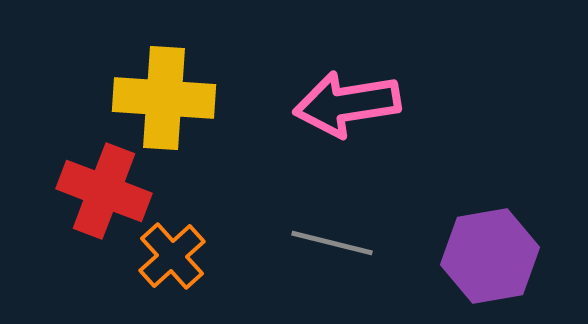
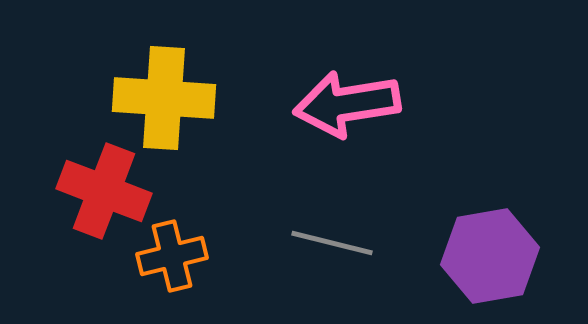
orange cross: rotated 28 degrees clockwise
